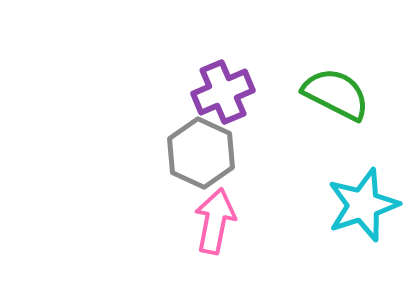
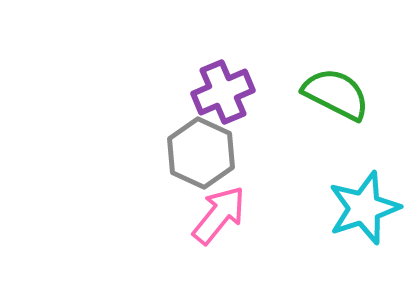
cyan star: moved 1 px right, 3 px down
pink arrow: moved 4 px right, 6 px up; rotated 28 degrees clockwise
